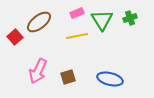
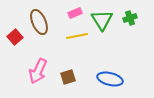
pink rectangle: moved 2 px left
brown ellipse: rotated 75 degrees counterclockwise
